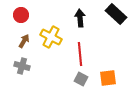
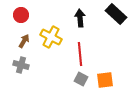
gray cross: moved 1 px left, 1 px up
orange square: moved 3 px left, 2 px down
